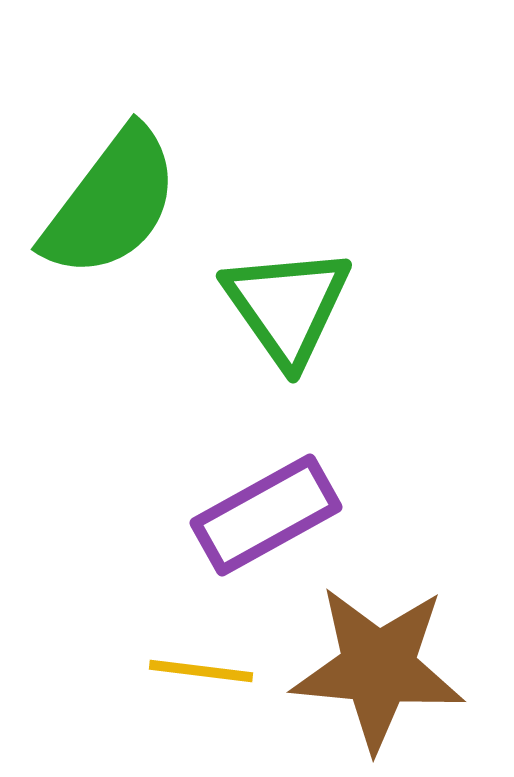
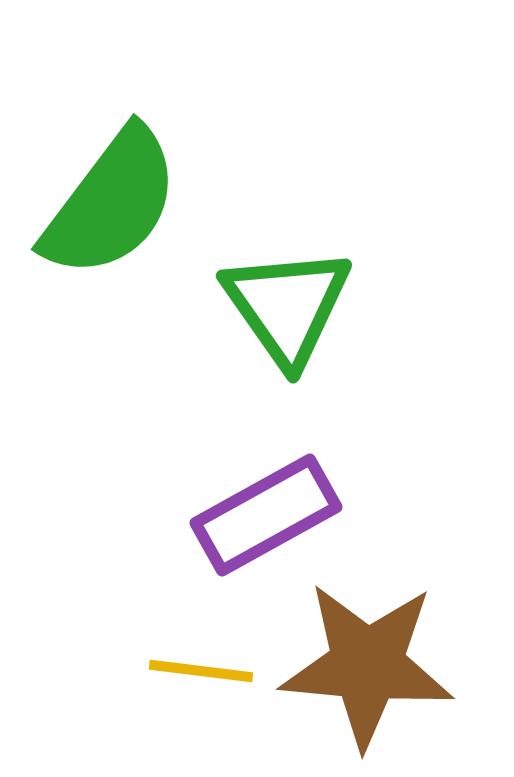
brown star: moved 11 px left, 3 px up
